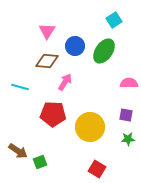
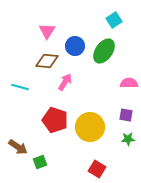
red pentagon: moved 2 px right, 6 px down; rotated 15 degrees clockwise
brown arrow: moved 4 px up
